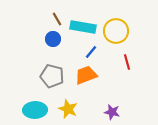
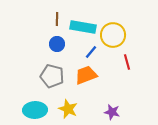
brown line: rotated 32 degrees clockwise
yellow circle: moved 3 px left, 4 px down
blue circle: moved 4 px right, 5 px down
